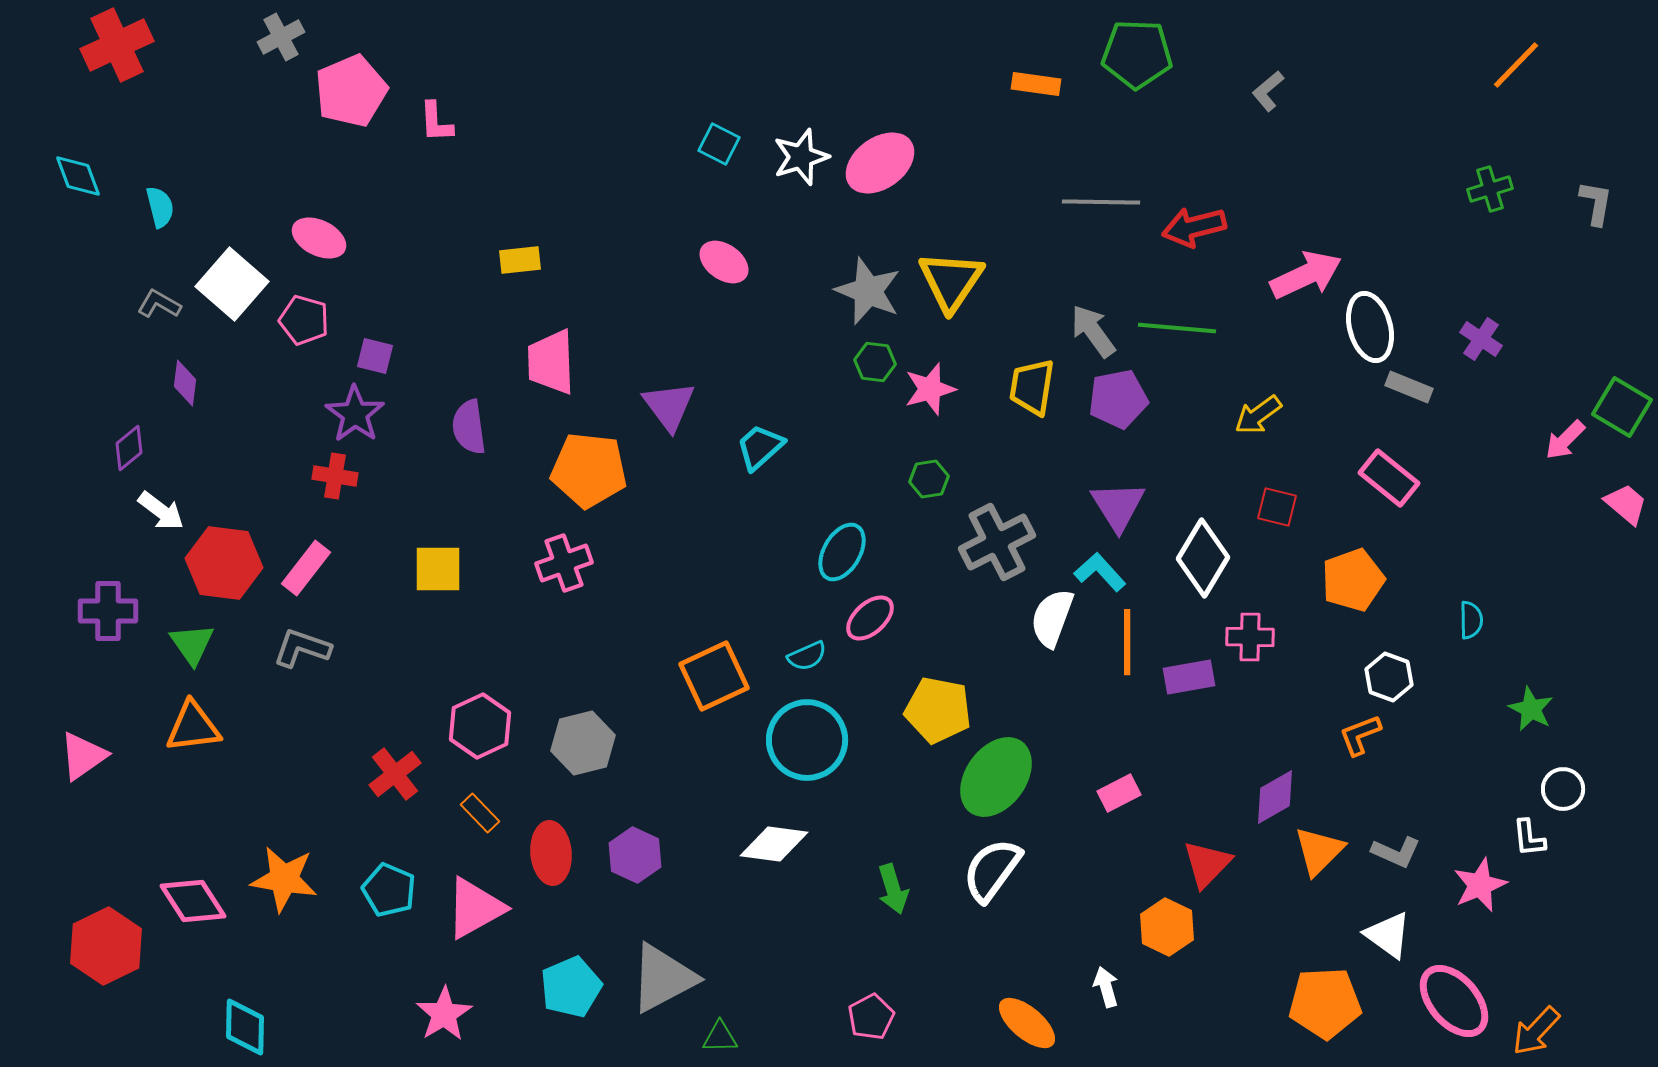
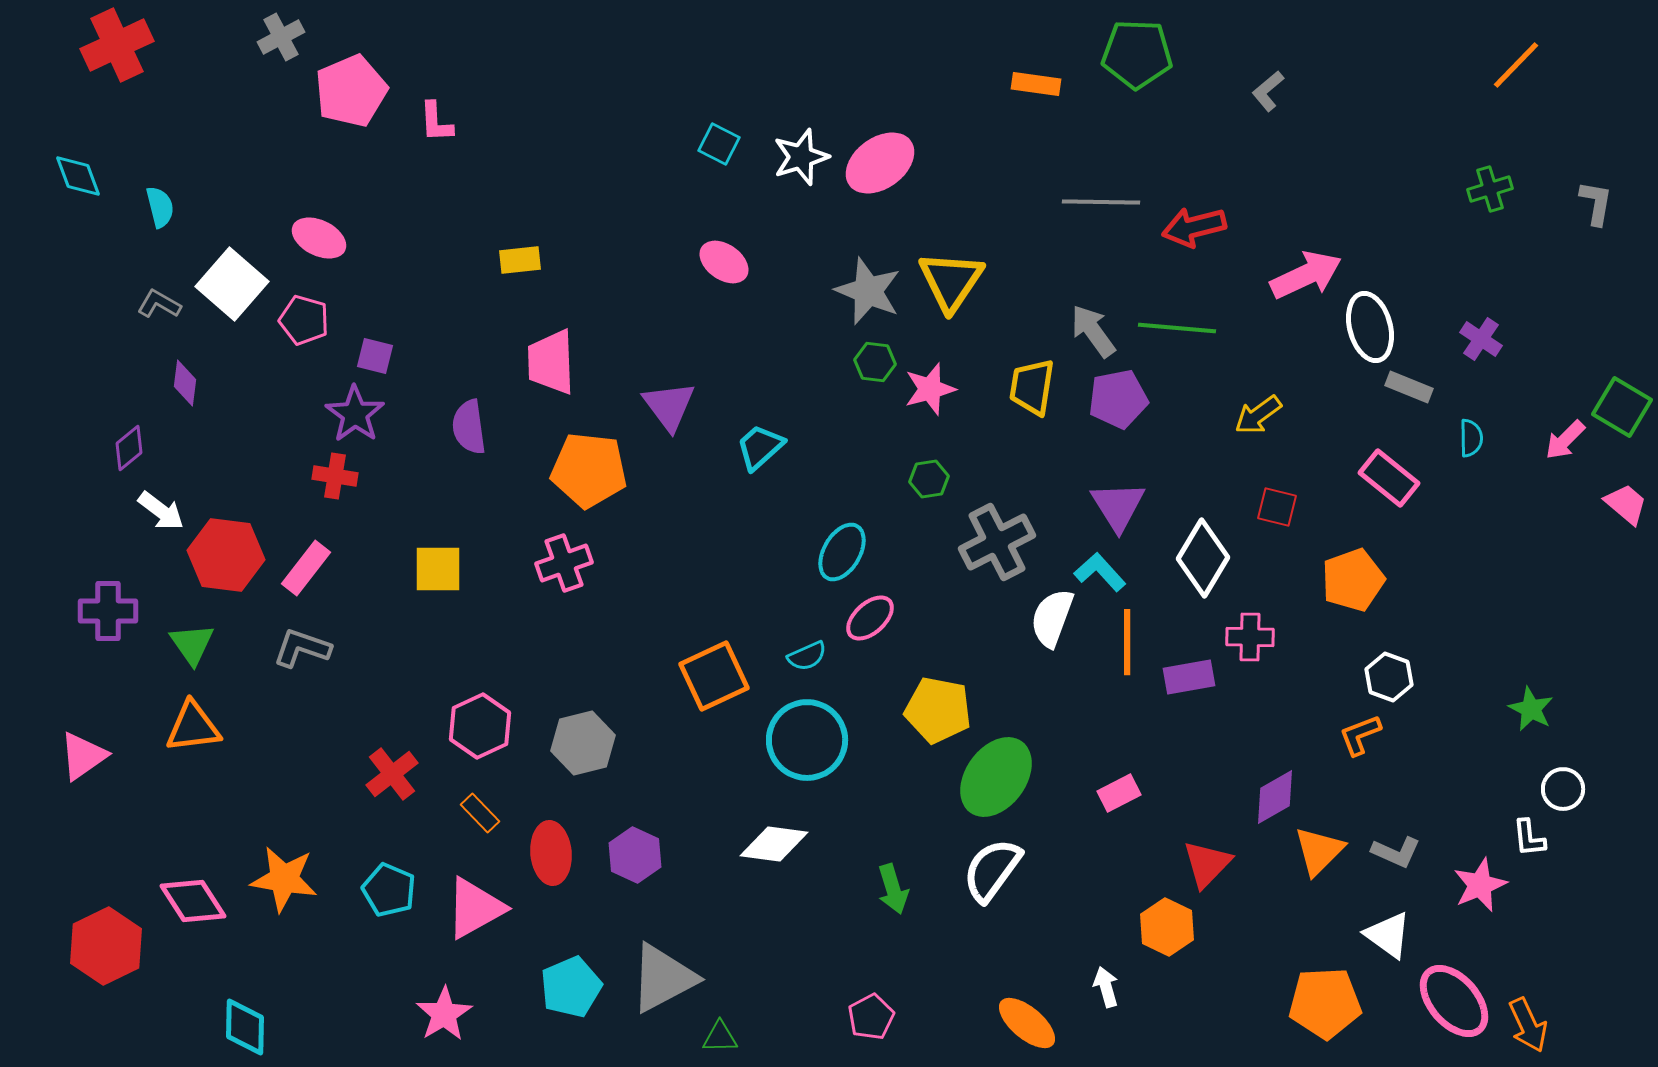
red hexagon at (224, 563): moved 2 px right, 8 px up
cyan semicircle at (1471, 620): moved 182 px up
red cross at (395, 774): moved 3 px left
orange arrow at (1536, 1031): moved 8 px left, 6 px up; rotated 68 degrees counterclockwise
